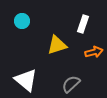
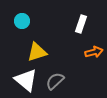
white rectangle: moved 2 px left
yellow triangle: moved 20 px left, 7 px down
gray semicircle: moved 16 px left, 3 px up
